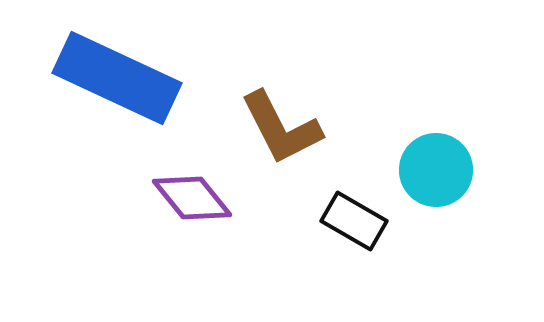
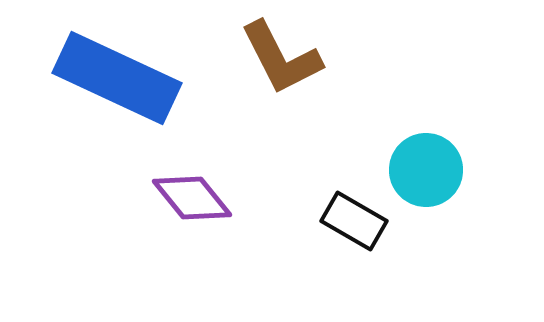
brown L-shape: moved 70 px up
cyan circle: moved 10 px left
